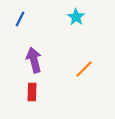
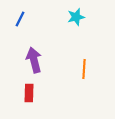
cyan star: rotated 24 degrees clockwise
orange line: rotated 42 degrees counterclockwise
red rectangle: moved 3 px left, 1 px down
